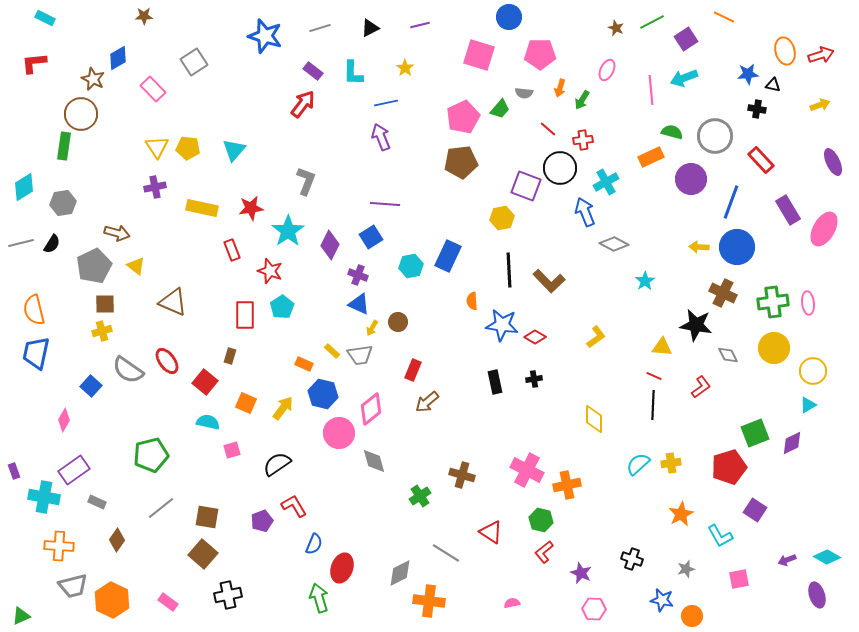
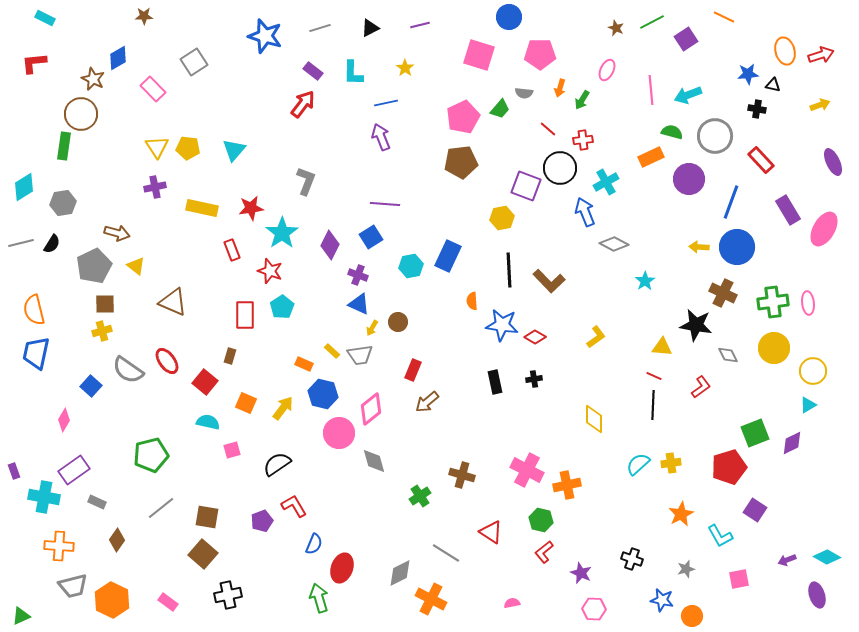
cyan arrow at (684, 78): moved 4 px right, 17 px down
purple circle at (691, 179): moved 2 px left
cyan star at (288, 231): moved 6 px left, 2 px down
orange cross at (429, 601): moved 2 px right, 2 px up; rotated 20 degrees clockwise
